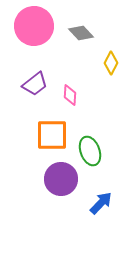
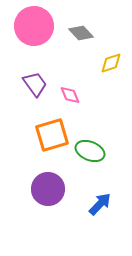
yellow diamond: rotated 45 degrees clockwise
purple trapezoid: rotated 88 degrees counterclockwise
pink diamond: rotated 25 degrees counterclockwise
orange square: rotated 16 degrees counterclockwise
green ellipse: rotated 48 degrees counterclockwise
purple circle: moved 13 px left, 10 px down
blue arrow: moved 1 px left, 1 px down
